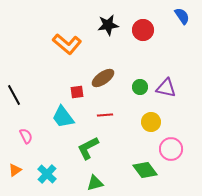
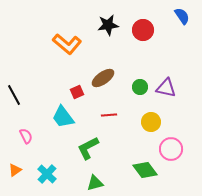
red square: rotated 16 degrees counterclockwise
red line: moved 4 px right
